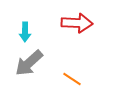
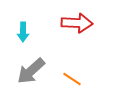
cyan arrow: moved 2 px left
gray arrow: moved 2 px right, 8 px down
